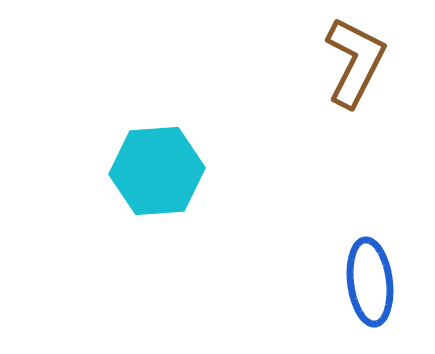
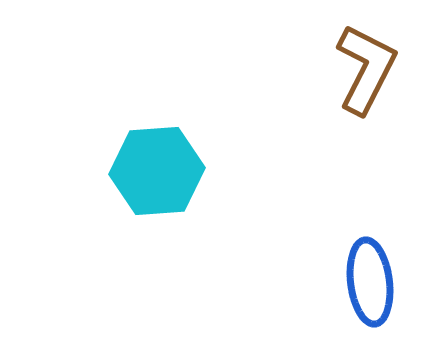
brown L-shape: moved 11 px right, 7 px down
